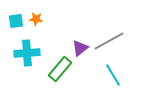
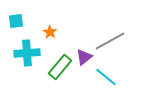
orange star: moved 14 px right, 13 px down; rotated 24 degrees clockwise
gray line: moved 1 px right
purple triangle: moved 4 px right, 9 px down
green rectangle: moved 2 px up
cyan line: moved 7 px left, 2 px down; rotated 20 degrees counterclockwise
